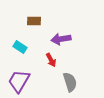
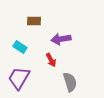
purple trapezoid: moved 3 px up
